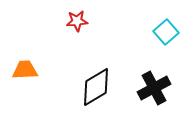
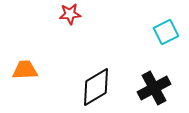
red star: moved 7 px left, 7 px up
cyan square: rotated 15 degrees clockwise
